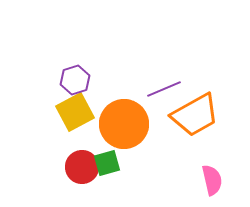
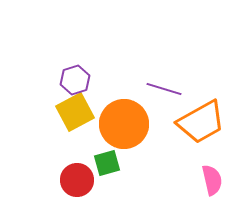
purple line: rotated 40 degrees clockwise
orange trapezoid: moved 6 px right, 7 px down
red circle: moved 5 px left, 13 px down
